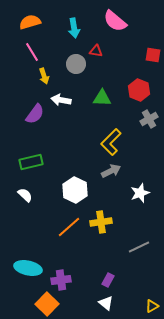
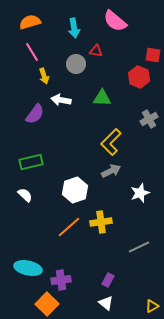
red hexagon: moved 13 px up
white hexagon: rotated 15 degrees clockwise
